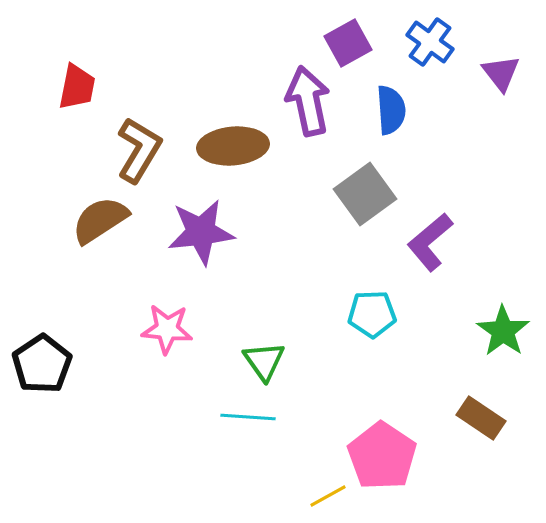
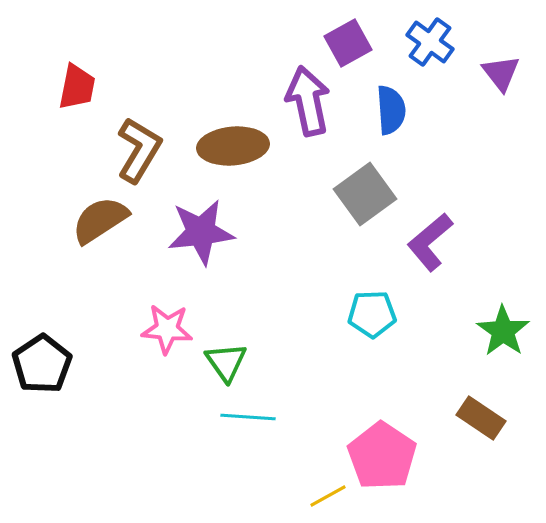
green triangle: moved 38 px left, 1 px down
